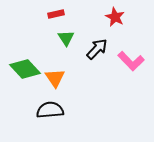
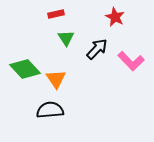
orange triangle: moved 1 px right, 1 px down
